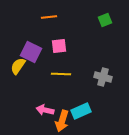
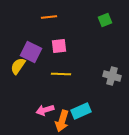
gray cross: moved 9 px right, 1 px up
pink arrow: rotated 30 degrees counterclockwise
